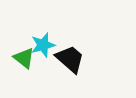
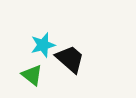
green triangle: moved 8 px right, 17 px down
